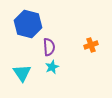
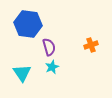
blue hexagon: rotated 8 degrees counterclockwise
purple semicircle: rotated 12 degrees counterclockwise
